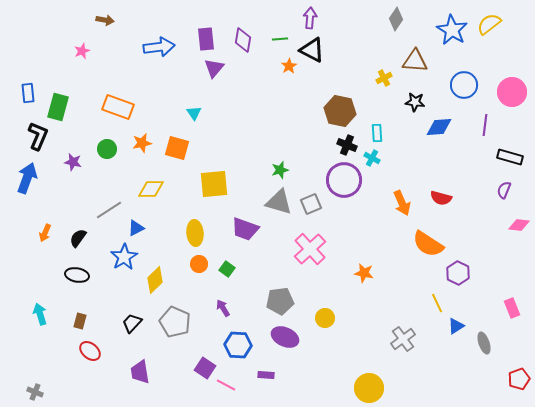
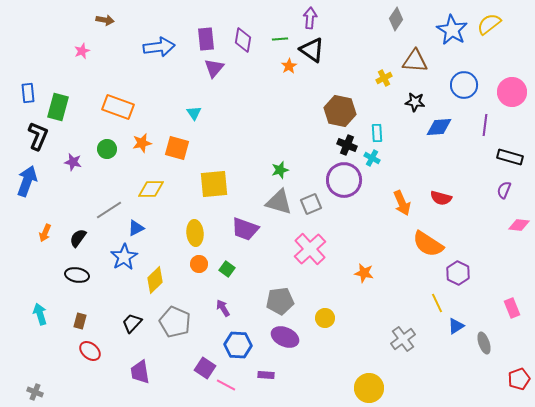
black triangle at (312, 50): rotated 8 degrees clockwise
blue arrow at (27, 178): moved 3 px down
